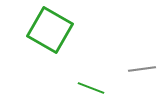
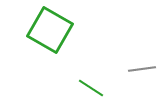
green line: rotated 12 degrees clockwise
